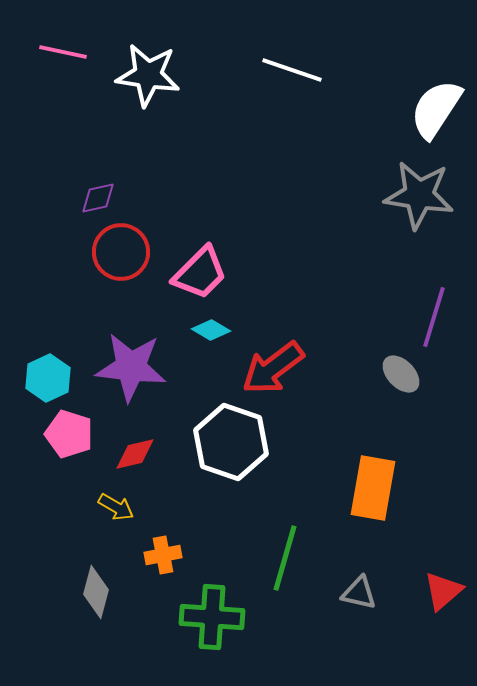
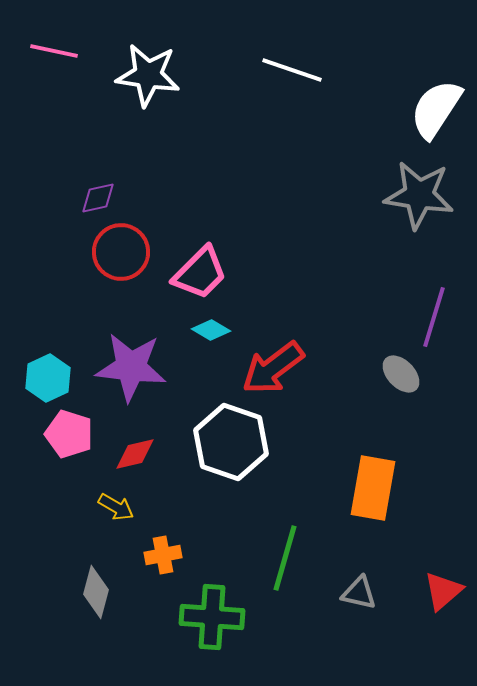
pink line: moved 9 px left, 1 px up
